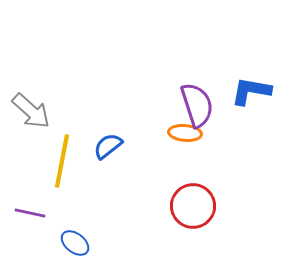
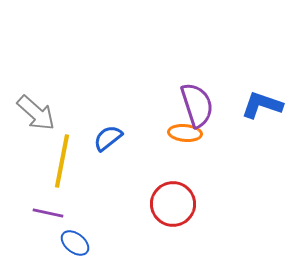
blue L-shape: moved 11 px right, 14 px down; rotated 9 degrees clockwise
gray arrow: moved 5 px right, 2 px down
blue semicircle: moved 8 px up
red circle: moved 20 px left, 2 px up
purple line: moved 18 px right
